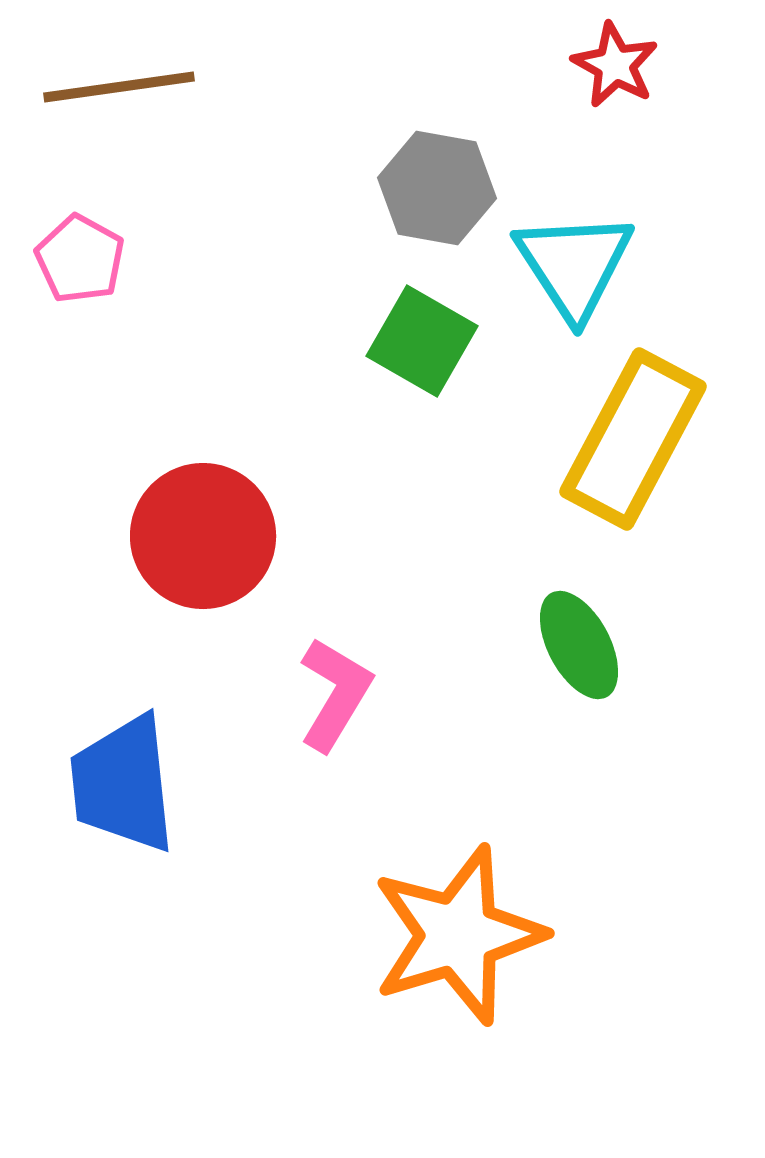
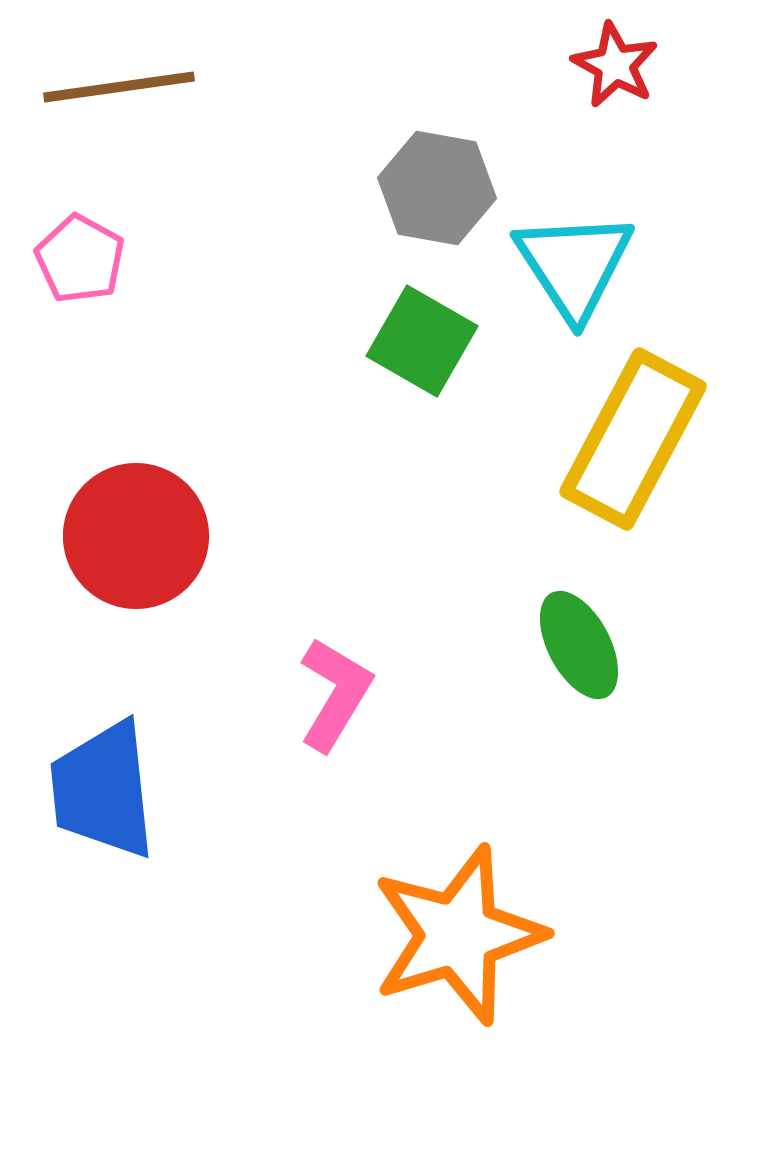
red circle: moved 67 px left
blue trapezoid: moved 20 px left, 6 px down
